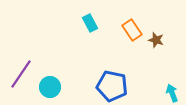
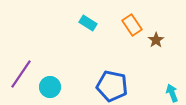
cyan rectangle: moved 2 px left; rotated 30 degrees counterclockwise
orange rectangle: moved 5 px up
brown star: rotated 21 degrees clockwise
